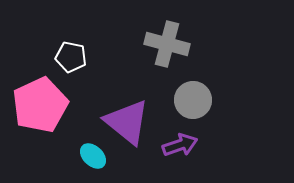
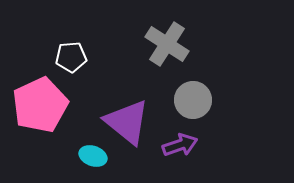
gray cross: rotated 18 degrees clockwise
white pentagon: rotated 16 degrees counterclockwise
cyan ellipse: rotated 24 degrees counterclockwise
